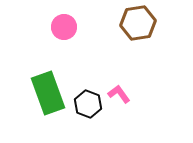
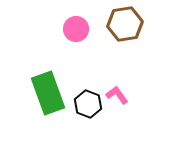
brown hexagon: moved 13 px left, 1 px down
pink circle: moved 12 px right, 2 px down
pink L-shape: moved 2 px left, 1 px down
